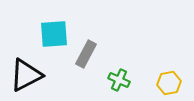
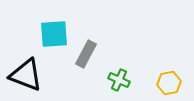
black triangle: rotated 48 degrees clockwise
